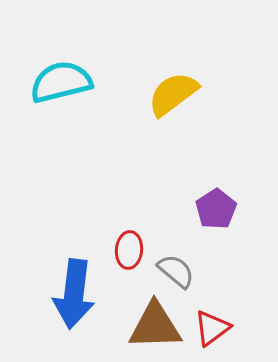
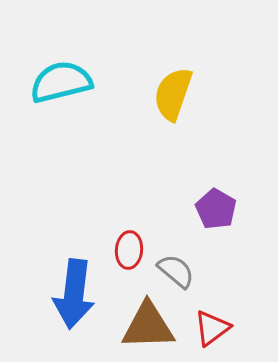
yellow semicircle: rotated 34 degrees counterclockwise
purple pentagon: rotated 9 degrees counterclockwise
brown triangle: moved 7 px left
